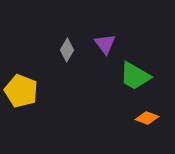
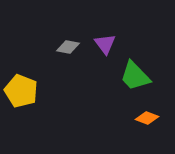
gray diamond: moved 1 px right, 3 px up; rotated 70 degrees clockwise
green trapezoid: rotated 16 degrees clockwise
